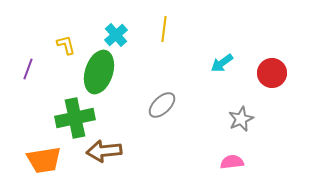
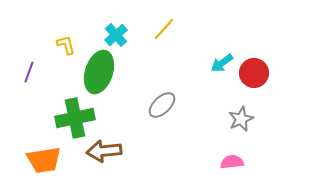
yellow line: rotated 35 degrees clockwise
purple line: moved 1 px right, 3 px down
red circle: moved 18 px left
